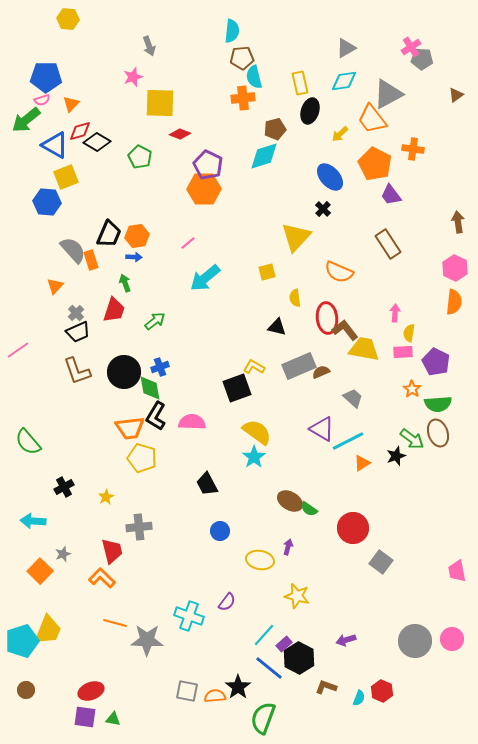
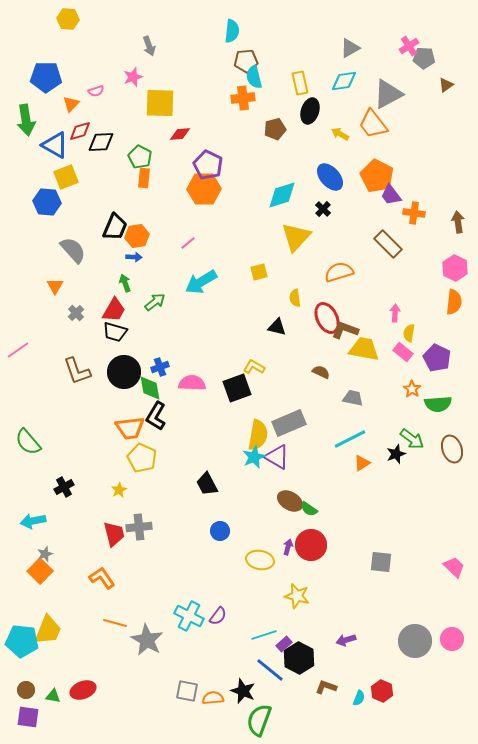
pink cross at (411, 47): moved 2 px left, 1 px up
gray triangle at (346, 48): moved 4 px right
brown pentagon at (242, 58): moved 4 px right, 3 px down
gray pentagon at (422, 59): moved 2 px right, 1 px up
brown triangle at (456, 95): moved 10 px left, 10 px up
pink semicircle at (42, 100): moved 54 px right, 9 px up
orange trapezoid at (372, 119): moved 1 px right, 5 px down
green arrow at (26, 120): rotated 60 degrees counterclockwise
red diamond at (180, 134): rotated 25 degrees counterclockwise
yellow arrow at (340, 134): rotated 72 degrees clockwise
black diamond at (97, 142): moved 4 px right; rotated 32 degrees counterclockwise
orange cross at (413, 149): moved 1 px right, 64 px down
cyan diamond at (264, 156): moved 18 px right, 39 px down
orange pentagon at (375, 164): moved 2 px right, 12 px down
black trapezoid at (109, 234): moved 6 px right, 7 px up
brown rectangle at (388, 244): rotated 12 degrees counterclockwise
orange rectangle at (91, 260): moved 53 px right, 82 px up; rotated 24 degrees clockwise
yellow square at (267, 272): moved 8 px left
orange semicircle at (339, 272): rotated 140 degrees clockwise
cyan arrow at (205, 278): moved 4 px left, 4 px down; rotated 8 degrees clockwise
orange triangle at (55, 286): rotated 12 degrees counterclockwise
red trapezoid at (114, 310): rotated 12 degrees clockwise
red ellipse at (327, 318): rotated 20 degrees counterclockwise
green arrow at (155, 321): moved 19 px up
brown L-shape at (345, 330): rotated 32 degrees counterclockwise
black trapezoid at (78, 332): moved 37 px right; rotated 40 degrees clockwise
pink rectangle at (403, 352): rotated 42 degrees clockwise
purple pentagon at (436, 362): moved 1 px right, 4 px up
gray rectangle at (299, 366): moved 10 px left, 57 px down
brown semicircle at (321, 372): rotated 48 degrees clockwise
gray trapezoid at (353, 398): rotated 30 degrees counterclockwise
pink semicircle at (192, 422): moved 39 px up
purple triangle at (322, 429): moved 45 px left, 28 px down
yellow semicircle at (257, 432): moved 1 px right, 3 px down; rotated 64 degrees clockwise
brown ellipse at (438, 433): moved 14 px right, 16 px down
cyan line at (348, 441): moved 2 px right, 2 px up
black star at (396, 456): moved 2 px up
cyan star at (254, 457): rotated 10 degrees clockwise
yellow pentagon at (142, 458): rotated 8 degrees clockwise
yellow star at (106, 497): moved 13 px right, 7 px up
cyan arrow at (33, 521): rotated 15 degrees counterclockwise
red circle at (353, 528): moved 42 px left, 17 px down
red trapezoid at (112, 551): moved 2 px right, 17 px up
gray star at (63, 554): moved 18 px left
gray square at (381, 562): rotated 30 degrees counterclockwise
pink trapezoid at (457, 571): moved 3 px left, 4 px up; rotated 145 degrees clockwise
orange L-shape at (102, 578): rotated 12 degrees clockwise
purple semicircle at (227, 602): moved 9 px left, 14 px down
cyan cross at (189, 616): rotated 8 degrees clockwise
cyan line at (264, 635): rotated 30 degrees clockwise
gray star at (147, 640): rotated 28 degrees clockwise
cyan pentagon at (22, 641): rotated 24 degrees clockwise
blue line at (269, 668): moved 1 px right, 2 px down
black star at (238, 687): moved 5 px right, 4 px down; rotated 15 degrees counterclockwise
red ellipse at (91, 691): moved 8 px left, 1 px up
orange semicircle at (215, 696): moved 2 px left, 2 px down
purple square at (85, 717): moved 57 px left
green semicircle at (263, 718): moved 4 px left, 2 px down
green triangle at (113, 719): moved 60 px left, 23 px up
